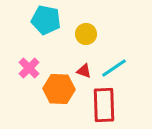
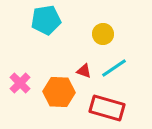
cyan pentagon: rotated 20 degrees counterclockwise
yellow circle: moved 17 px right
pink cross: moved 9 px left, 15 px down
orange hexagon: moved 3 px down
red rectangle: moved 3 px right, 3 px down; rotated 72 degrees counterclockwise
